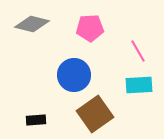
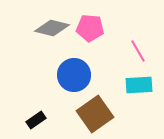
gray diamond: moved 20 px right, 4 px down
pink pentagon: rotated 8 degrees clockwise
black rectangle: rotated 30 degrees counterclockwise
